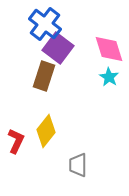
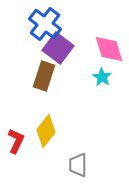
cyan star: moved 7 px left
